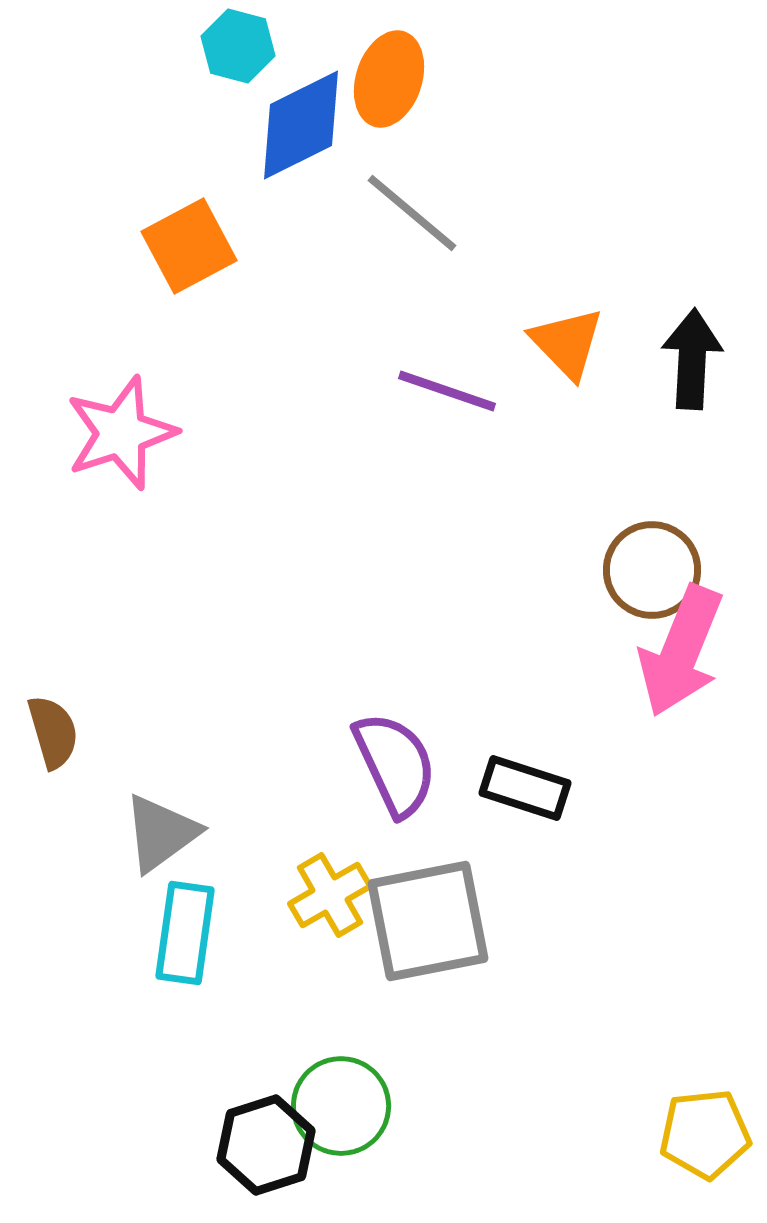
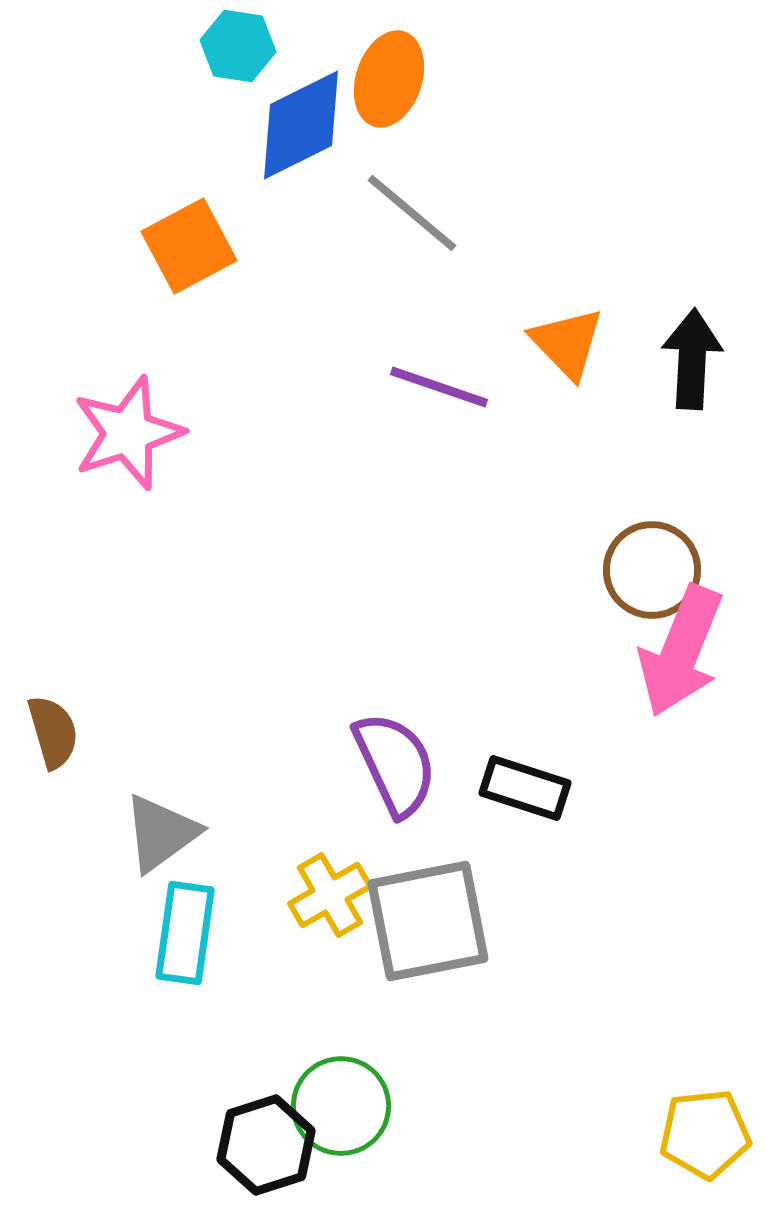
cyan hexagon: rotated 6 degrees counterclockwise
purple line: moved 8 px left, 4 px up
pink star: moved 7 px right
